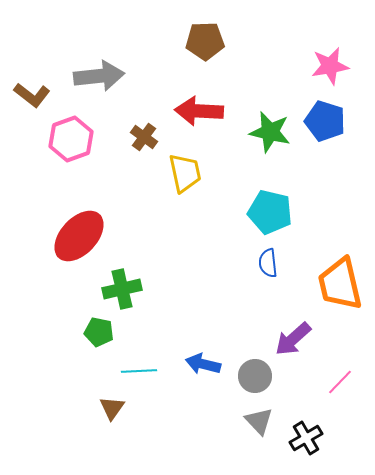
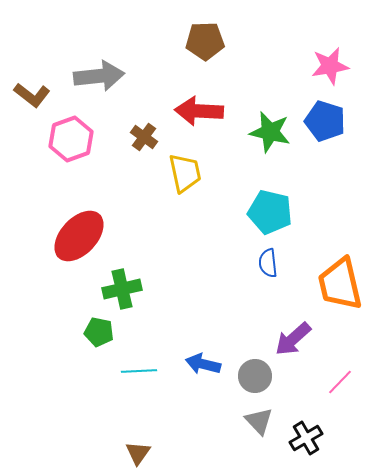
brown triangle: moved 26 px right, 45 px down
